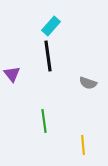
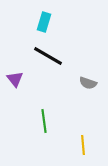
cyan rectangle: moved 7 px left, 4 px up; rotated 24 degrees counterclockwise
black line: rotated 52 degrees counterclockwise
purple triangle: moved 3 px right, 5 px down
